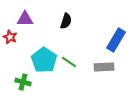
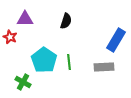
green line: rotated 49 degrees clockwise
green cross: rotated 14 degrees clockwise
